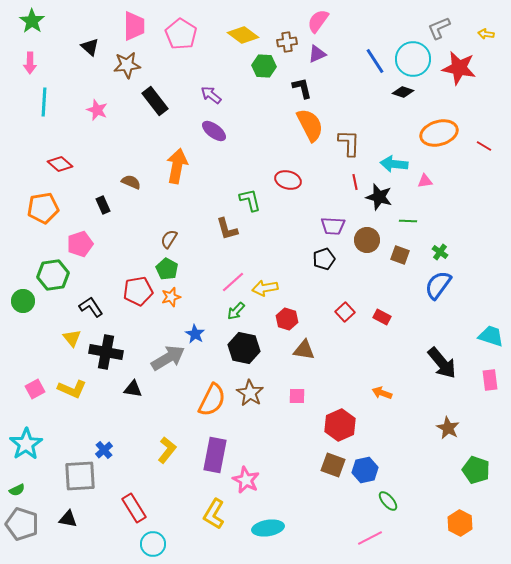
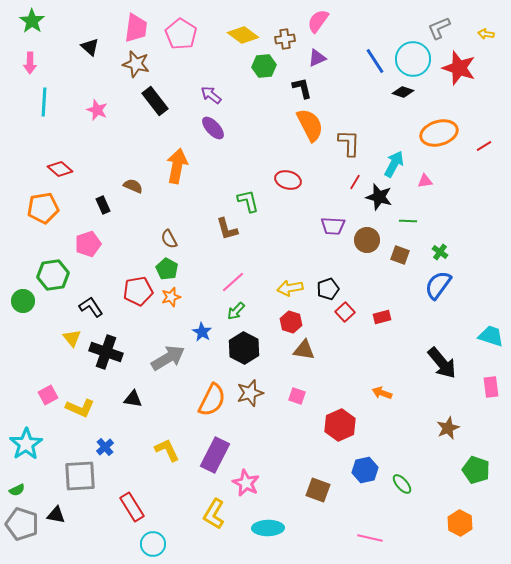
pink trapezoid at (134, 26): moved 2 px right, 2 px down; rotated 8 degrees clockwise
brown cross at (287, 42): moved 2 px left, 3 px up
purple triangle at (317, 54): moved 4 px down
brown star at (127, 65): moved 9 px right, 1 px up; rotated 20 degrees clockwise
green hexagon at (264, 66): rotated 10 degrees counterclockwise
red star at (459, 68): rotated 8 degrees clockwise
purple ellipse at (214, 131): moved 1 px left, 3 px up; rotated 10 degrees clockwise
red line at (484, 146): rotated 63 degrees counterclockwise
red diamond at (60, 164): moved 5 px down
cyan arrow at (394, 164): rotated 112 degrees clockwise
brown semicircle at (131, 182): moved 2 px right, 4 px down
red line at (355, 182): rotated 42 degrees clockwise
green L-shape at (250, 200): moved 2 px left, 1 px down
brown semicircle at (169, 239): rotated 60 degrees counterclockwise
pink pentagon at (80, 244): moved 8 px right
black pentagon at (324, 259): moved 4 px right, 30 px down
yellow arrow at (265, 288): moved 25 px right
red rectangle at (382, 317): rotated 42 degrees counterclockwise
red hexagon at (287, 319): moved 4 px right, 3 px down
blue star at (195, 334): moved 7 px right, 2 px up
black hexagon at (244, 348): rotated 16 degrees clockwise
black cross at (106, 352): rotated 8 degrees clockwise
pink rectangle at (490, 380): moved 1 px right, 7 px down
pink square at (35, 389): moved 13 px right, 6 px down
yellow L-shape at (72, 389): moved 8 px right, 19 px down
black triangle at (133, 389): moved 10 px down
brown star at (250, 393): rotated 24 degrees clockwise
pink square at (297, 396): rotated 18 degrees clockwise
brown star at (448, 428): rotated 20 degrees clockwise
blue cross at (104, 450): moved 1 px right, 3 px up
yellow L-shape at (167, 450): rotated 64 degrees counterclockwise
purple rectangle at (215, 455): rotated 16 degrees clockwise
brown square at (333, 465): moved 15 px left, 25 px down
pink star at (246, 480): moved 3 px down
green ellipse at (388, 501): moved 14 px right, 17 px up
red rectangle at (134, 508): moved 2 px left, 1 px up
black triangle at (68, 519): moved 12 px left, 4 px up
cyan ellipse at (268, 528): rotated 8 degrees clockwise
pink line at (370, 538): rotated 40 degrees clockwise
